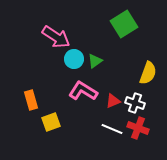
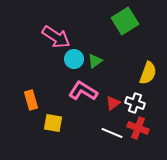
green square: moved 1 px right, 3 px up
red triangle: moved 2 px down; rotated 14 degrees counterclockwise
yellow square: moved 2 px right, 1 px down; rotated 30 degrees clockwise
white line: moved 4 px down
